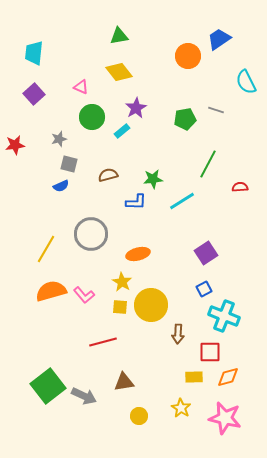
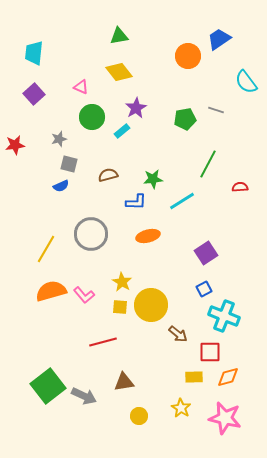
cyan semicircle at (246, 82): rotated 10 degrees counterclockwise
orange ellipse at (138, 254): moved 10 px right, 18 px up
brown arrow at (178, 334): rotated 54 degrees counterclockwise
